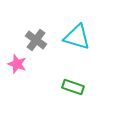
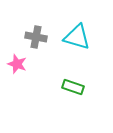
gray cross: moved 3 px up; rotated 25 degrees counterclockwise
